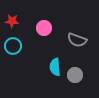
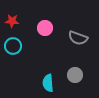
pink circle: moved 1 px right
gray semicircle: moved 1 px right, 2 px up
cyan semicircle: moved 7 px left, 16 px down
